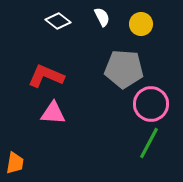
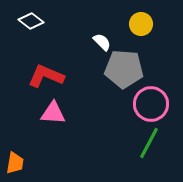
white semicircle: moved 25 px down; rotated 18 degrees counterclockwise
white diamond: moved 27 px left
